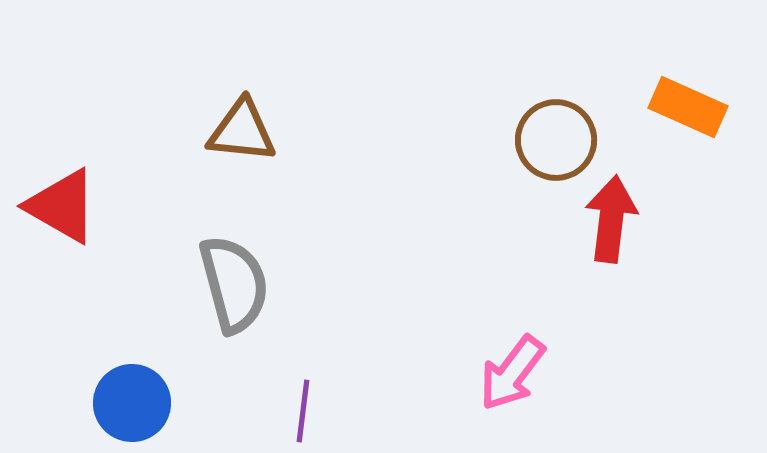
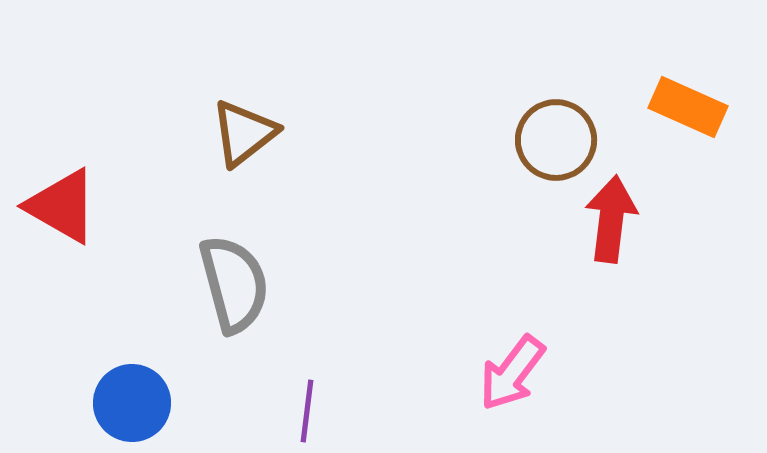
brown triangle: moved 2 px right, 2 px down; rotated 44 degrees counterclockwise
purple line: moved 4 px right
